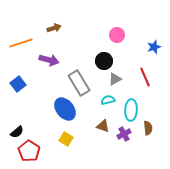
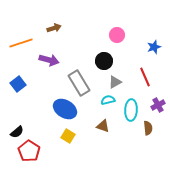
gray triangle: moved 3 px down
blue ellipse: rotated 20 degrees counterclockwise
purple cross: moved 34 px right, 29 px up
yellow square: moved 2 px right, 3 px up
